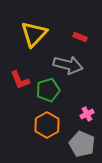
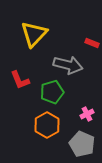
red rectangle: moved 12 px right, 6 px down
green pentagon: moved 4 px right, 2 px down
